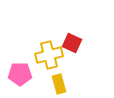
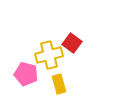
red square: rotated 12 degrees clockwise
pink pentagon: moved 6 px right; rotated 15 degrees clockwise
